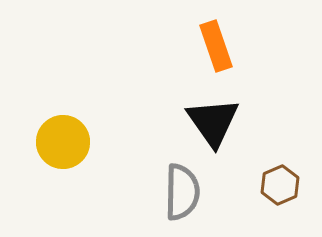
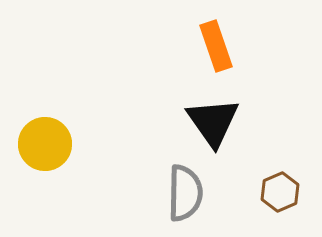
yellow circle: moved 18 px left, 2 px down
brown hexagon: moved 7 px down
gray semicircle: moved 3 px right, 1 px down
